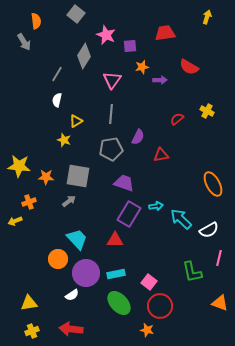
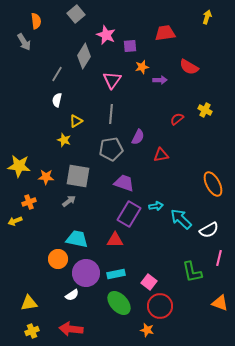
gray square at (76, 14): rotated 12 degrees clockwise
yellow cross at (207, 111): moved 2 px left, 1 px up
cyan trapezoid at (77, 239): rotated 35 degrees counterclockwise
